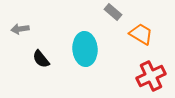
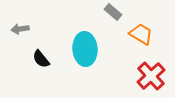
red cross: rotated 16 degrees counterclockwise
